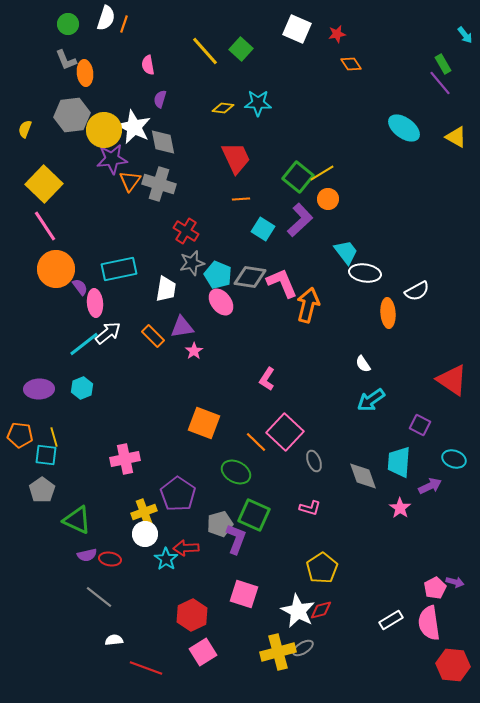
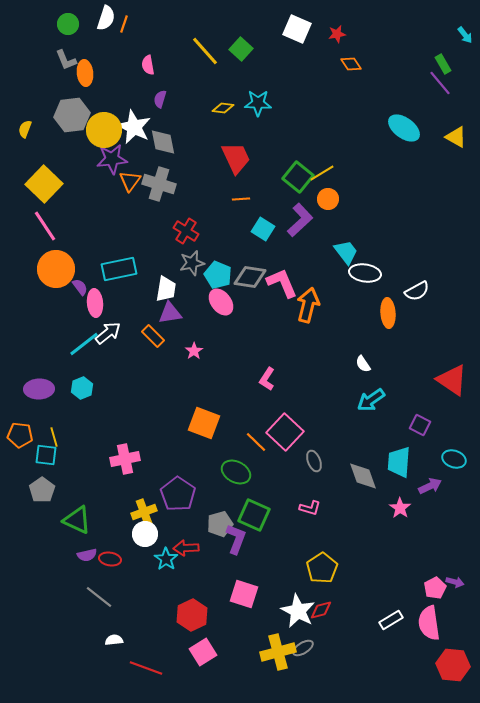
purple triangle at (182, 327): moved 12 px left, 14 px up
